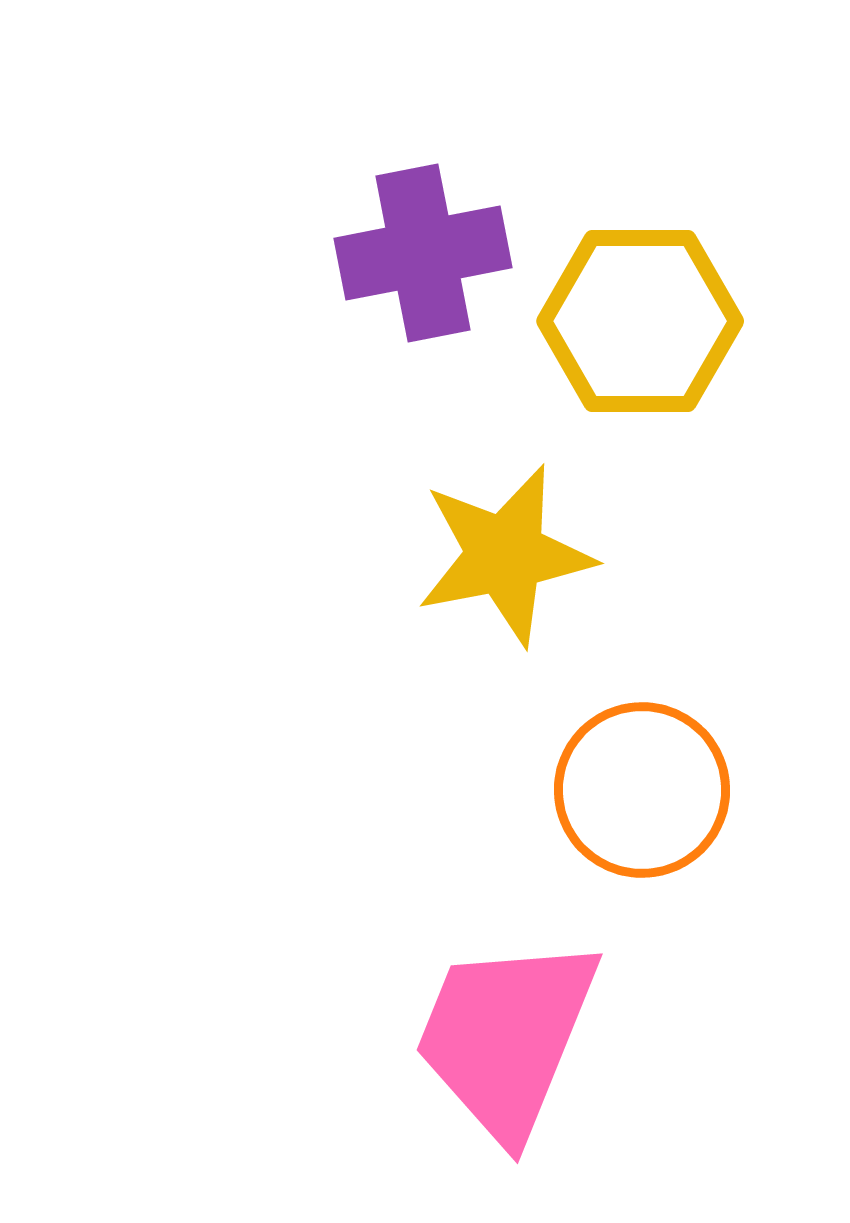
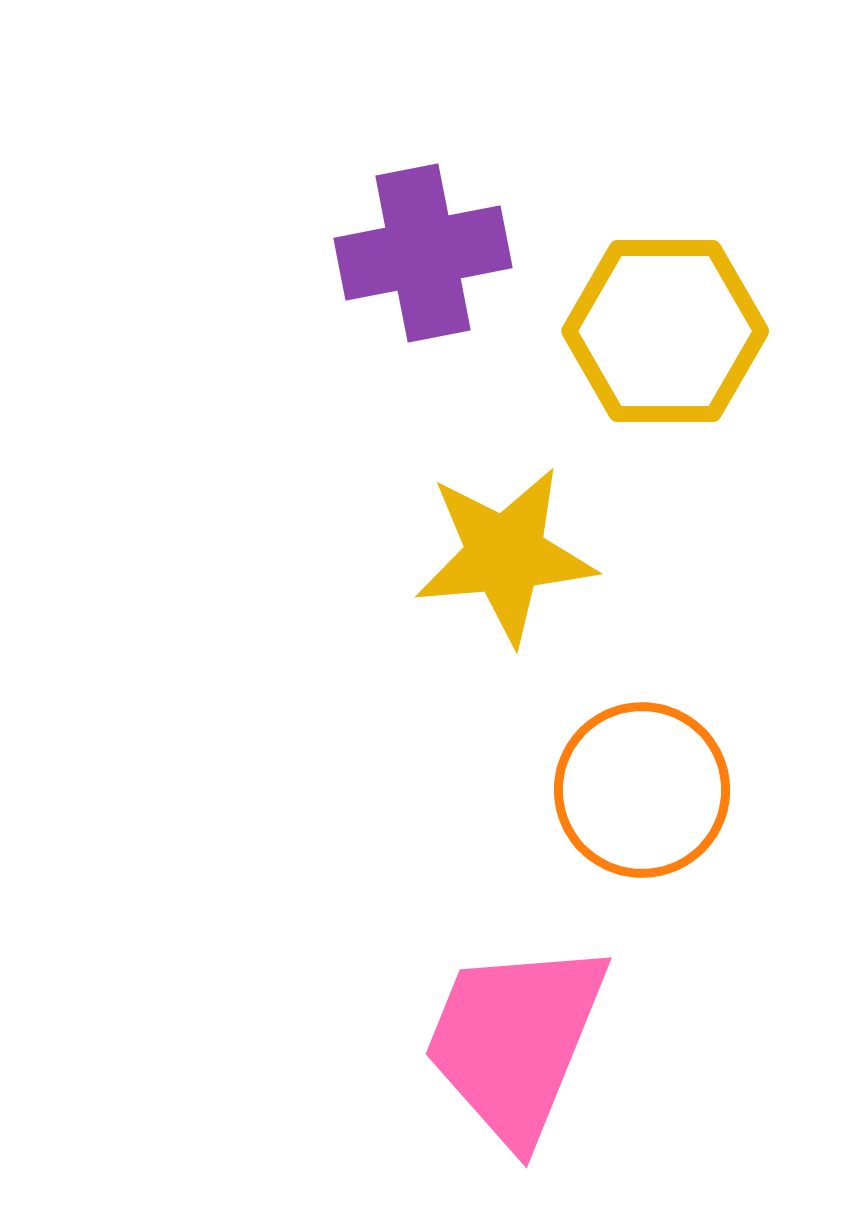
yellow hexagon: moved 25 px right, 10 px down
yellow star: rotated 6 degrees clockwise
pink trapezoid: moved 9 px right, 4 px down
